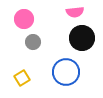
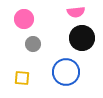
pink semicircle: moved 1 px right
gray circle: moved 2 px down
yellow square: rotated 35 degrees clockwise
